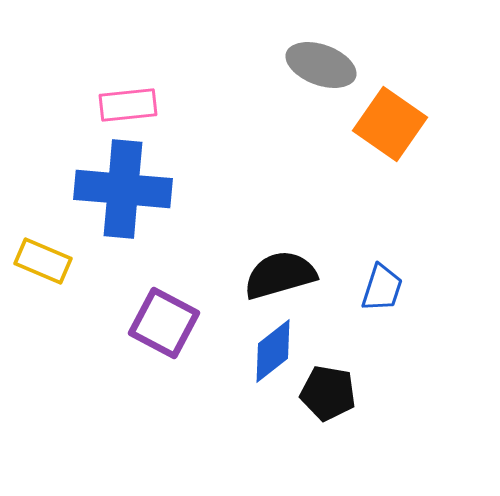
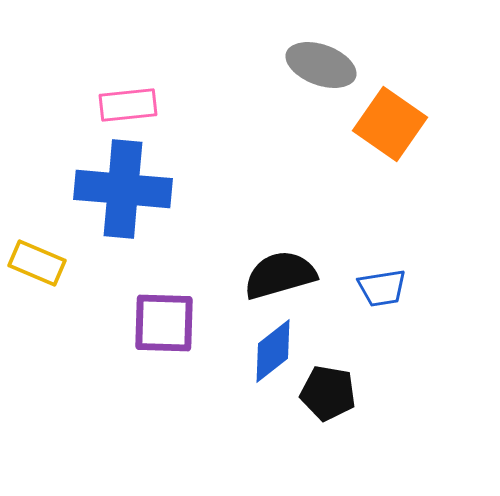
yellow rectangle: moved 6 px left, 2 px down
blue trapezoid: rotated 63 degrees clockwise
purple square: rotated 26 degrees counterclockwise
